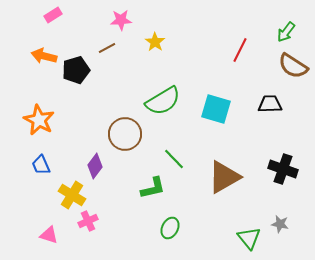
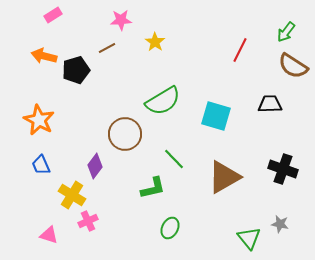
cyan square: moved 7 px down
